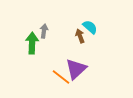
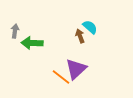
gray arrow: moved 29 px left
green arrow: rotated 90 degrees counterclockwise
